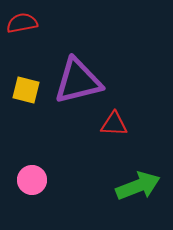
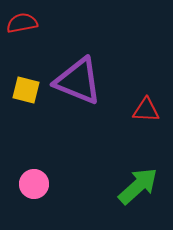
purple triangle: rotated 36 degrees clockwise
red triangle: moved 32 px right, 14 px up
pink circle: moved 2 px right, 4 px down
green arrow: rotated 21 degrees counterclockwise
